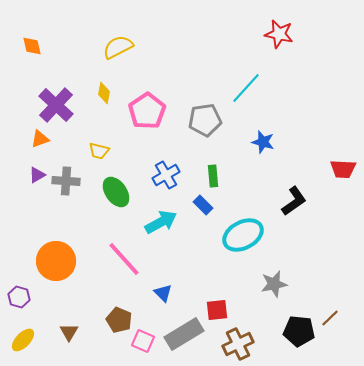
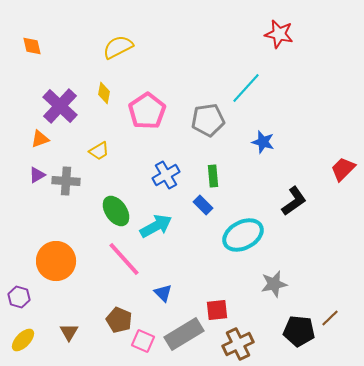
purple cross: moved 4 px right, 1 px down
gray pentagon: moved 3 px right
yellow trapezoid: rotated 45 degrees counterclockwise
red trapezoid: rotated 132 degrees clockwise
green ellipse: moved 19 px down
cyan arrow: moved 5 px left, 4 px down
